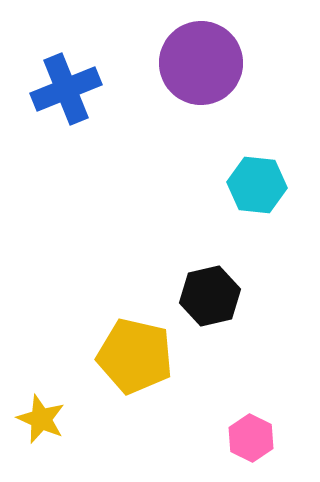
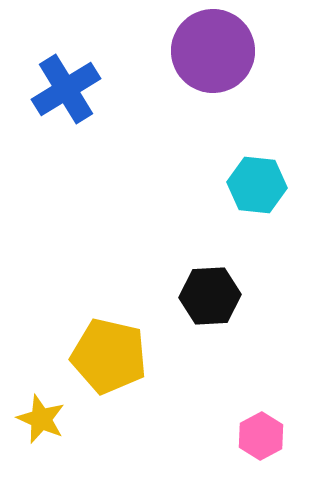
purple circle: moved 12 px right, 12 px up
blue cross: rotated 10 degrees counterclockwise
black hexagon: rotated 10 degrees clockwise
yellow pentagon: moved 26 px left
pink hexagon: moved 10 px right, 2 px up; rotated 6 degrees clockwise
